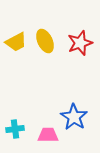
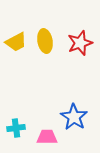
yellow ellipse: rotated 15 degrees clockwise
cyan cross: moved 1 px right, 1 px up
pink trapezoid: moved 1 px left, 2 px down
